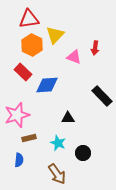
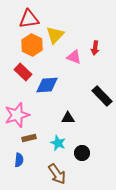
black circle: moved 1 px left
